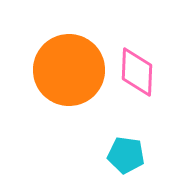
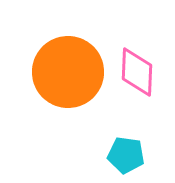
orange circle: moved 1 px left, 2 px down
